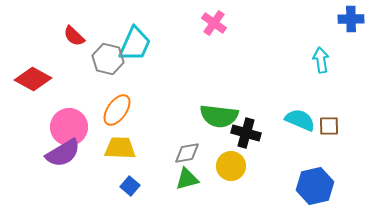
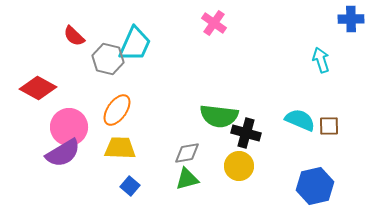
cyan arrow: rotated 10 degrees counterclockwise
red diamond: moved 5 px right, 9 px down
yellow circle: moved 8 px right
